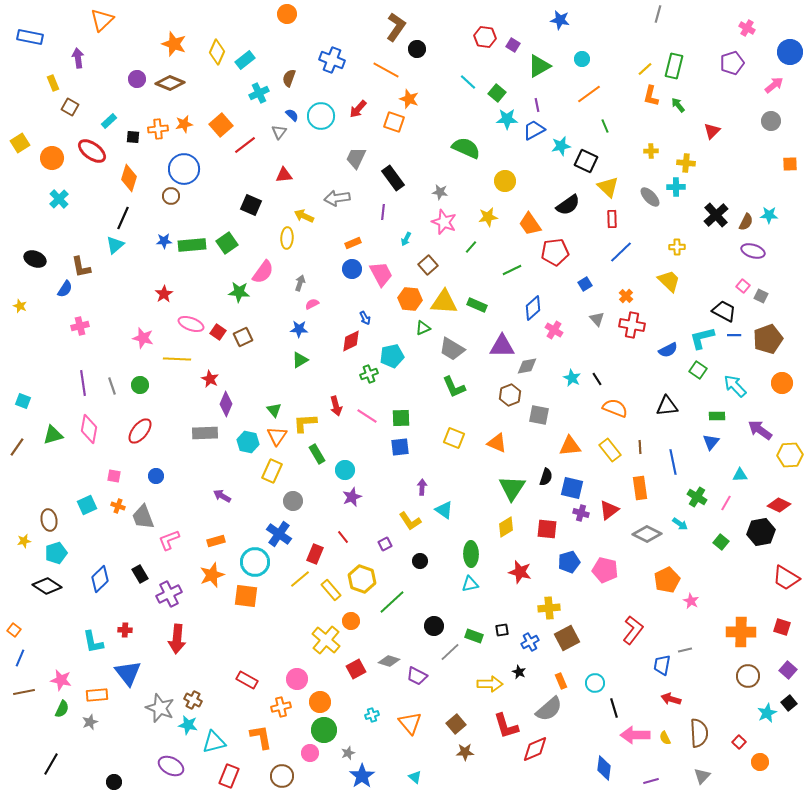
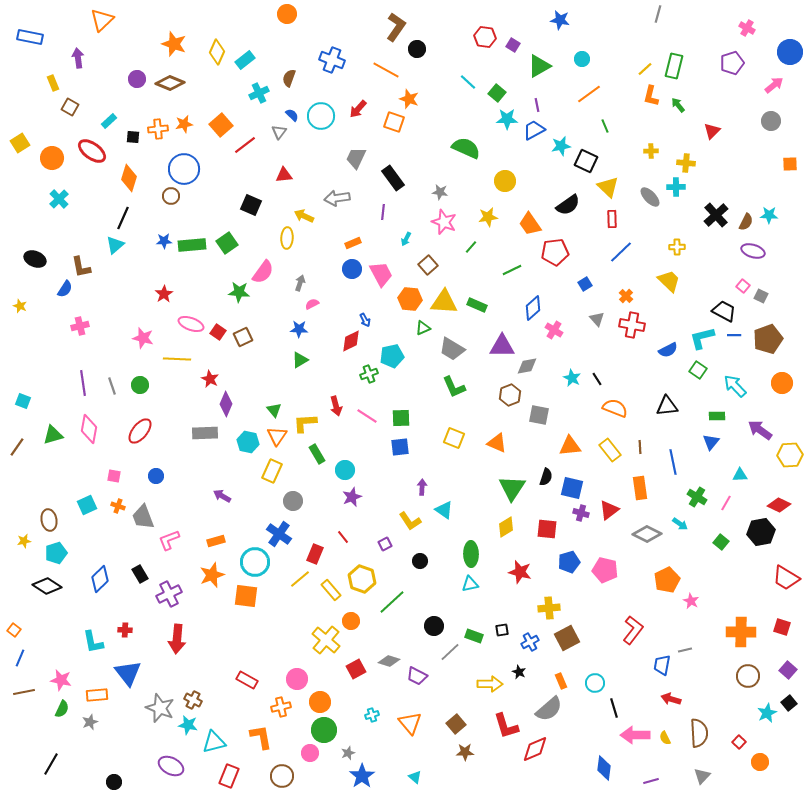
blue arrow at (365, 318): moved 2 px down
